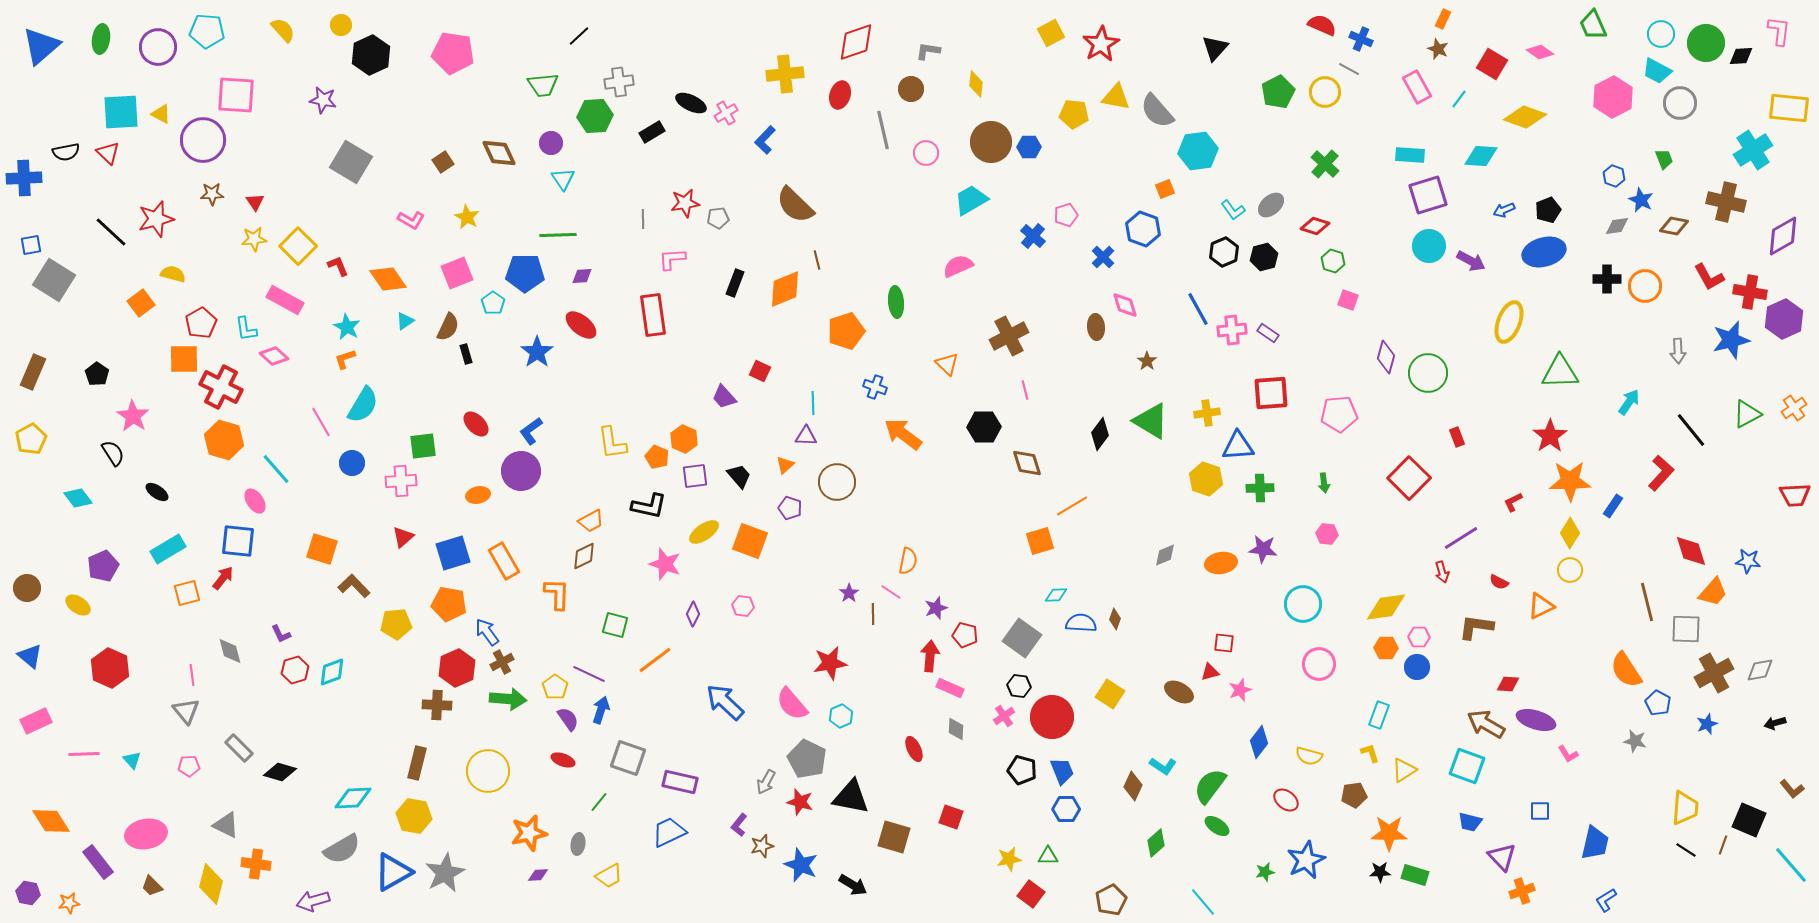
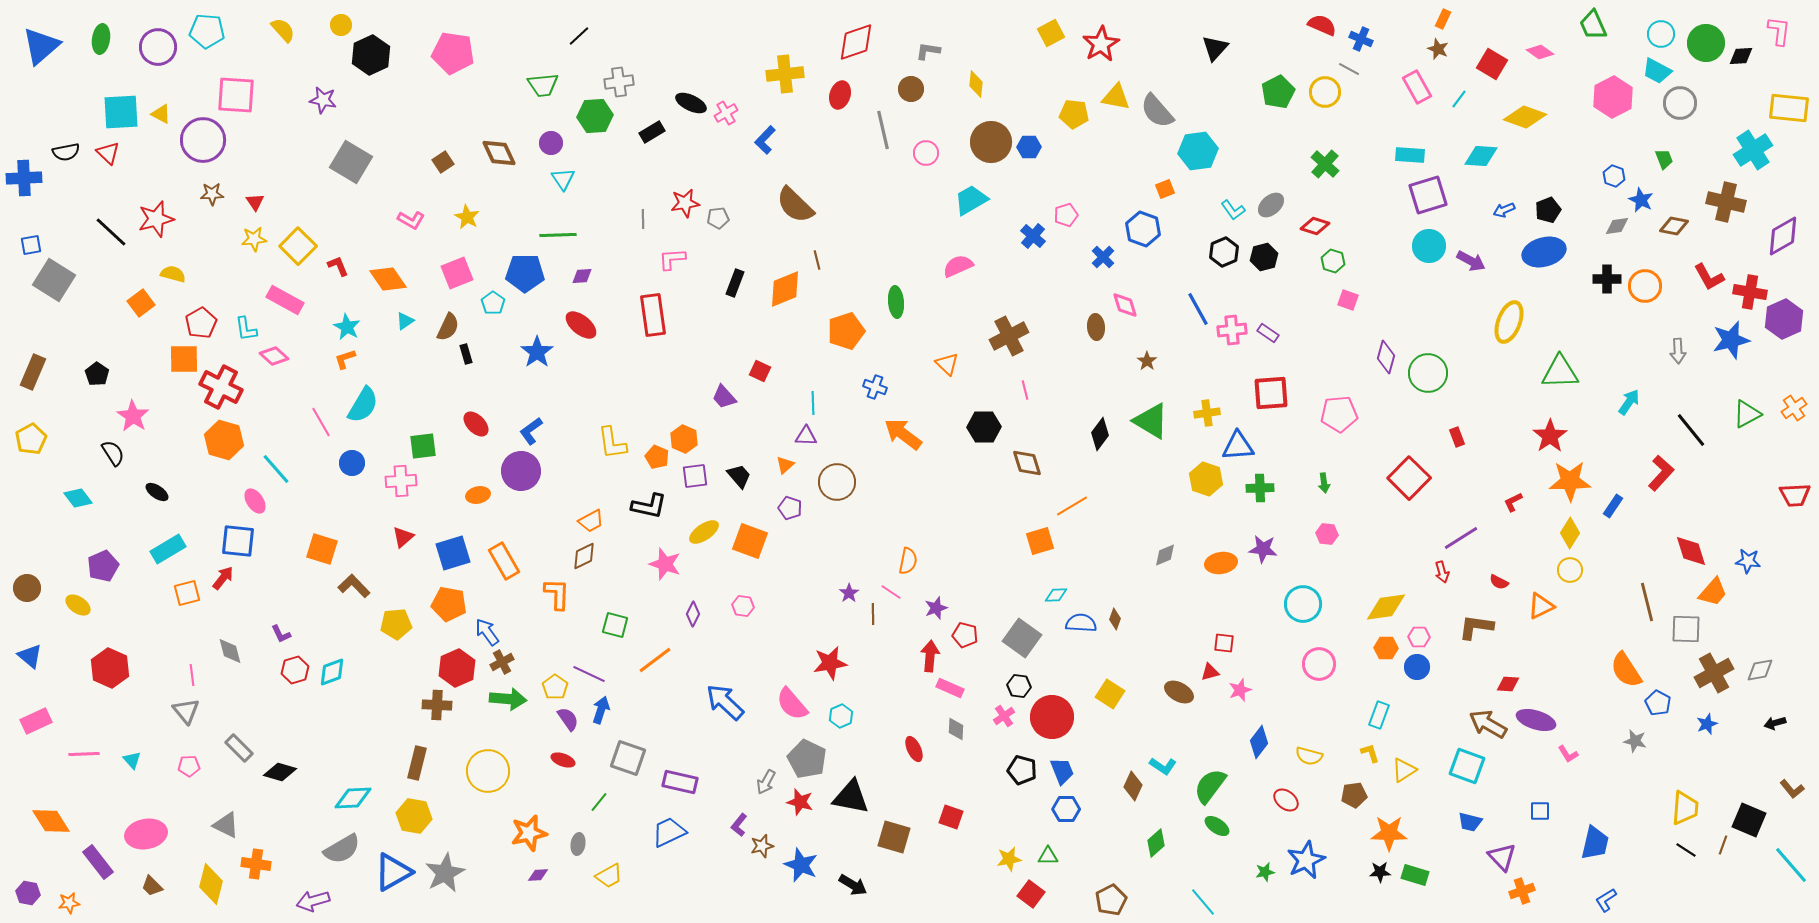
brown arrow at (1486, 724): moved 2 px right
